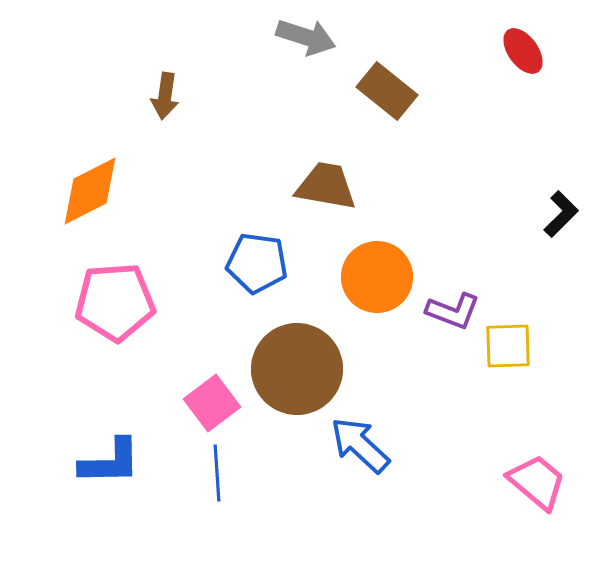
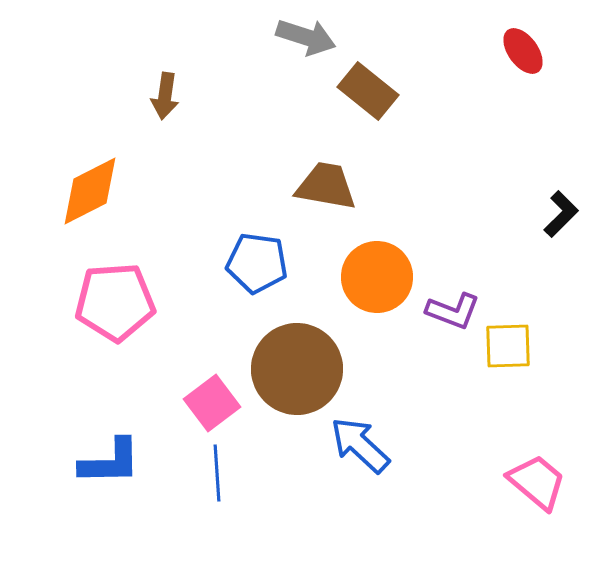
brown rectangle: moved 19 px left
